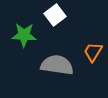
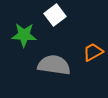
orange trapezoid: rotated 30 degrees clockwise
gray semicircle: moved 3 px left
